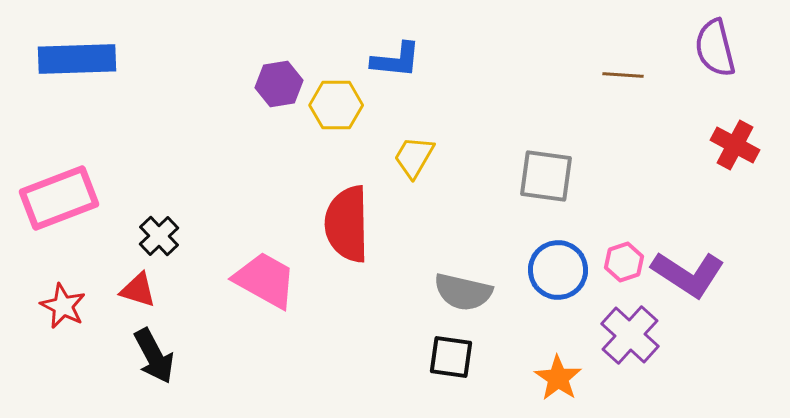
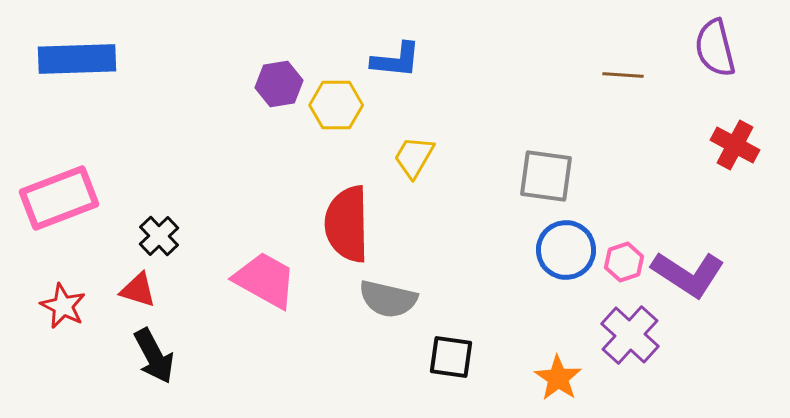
blue circle: moved 8 px right, 20 px up
gray semicircle: moved 75 px left, 7 px down
